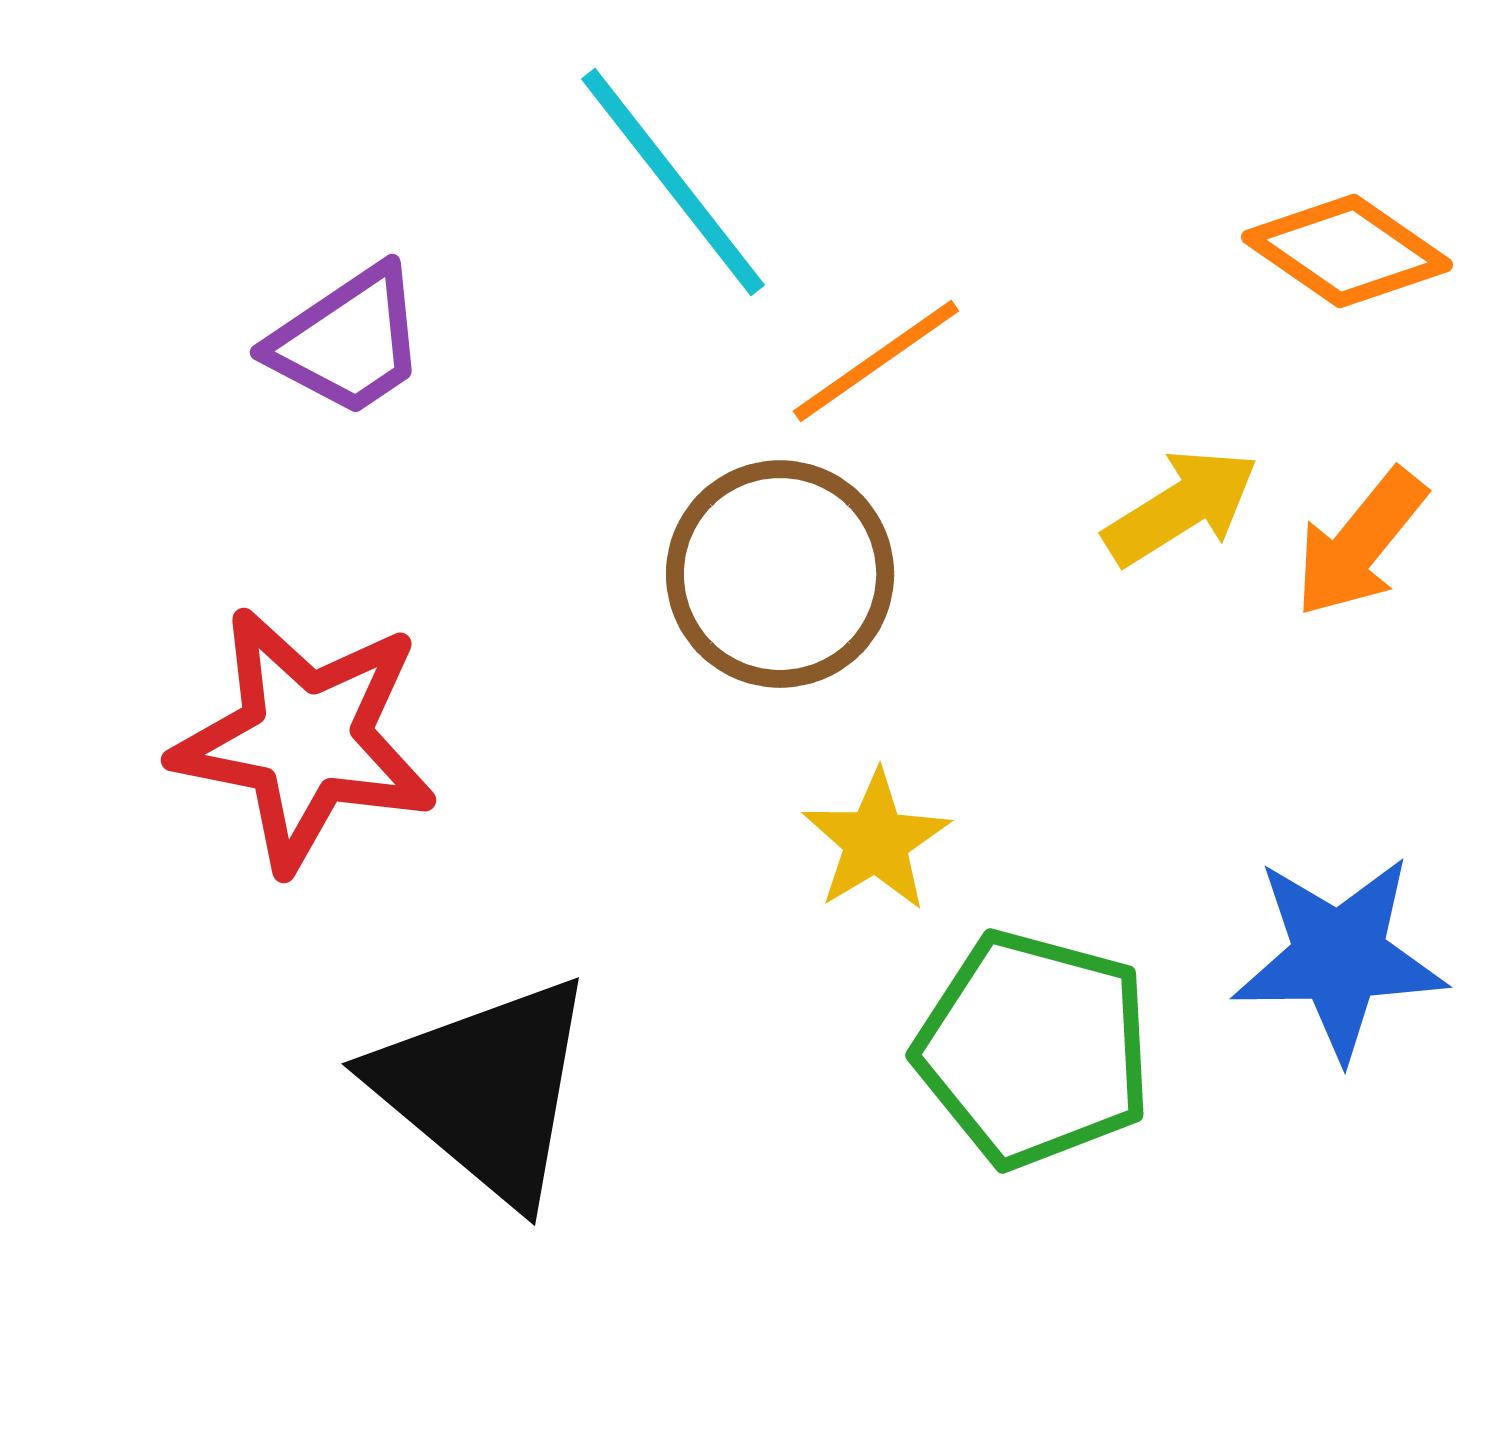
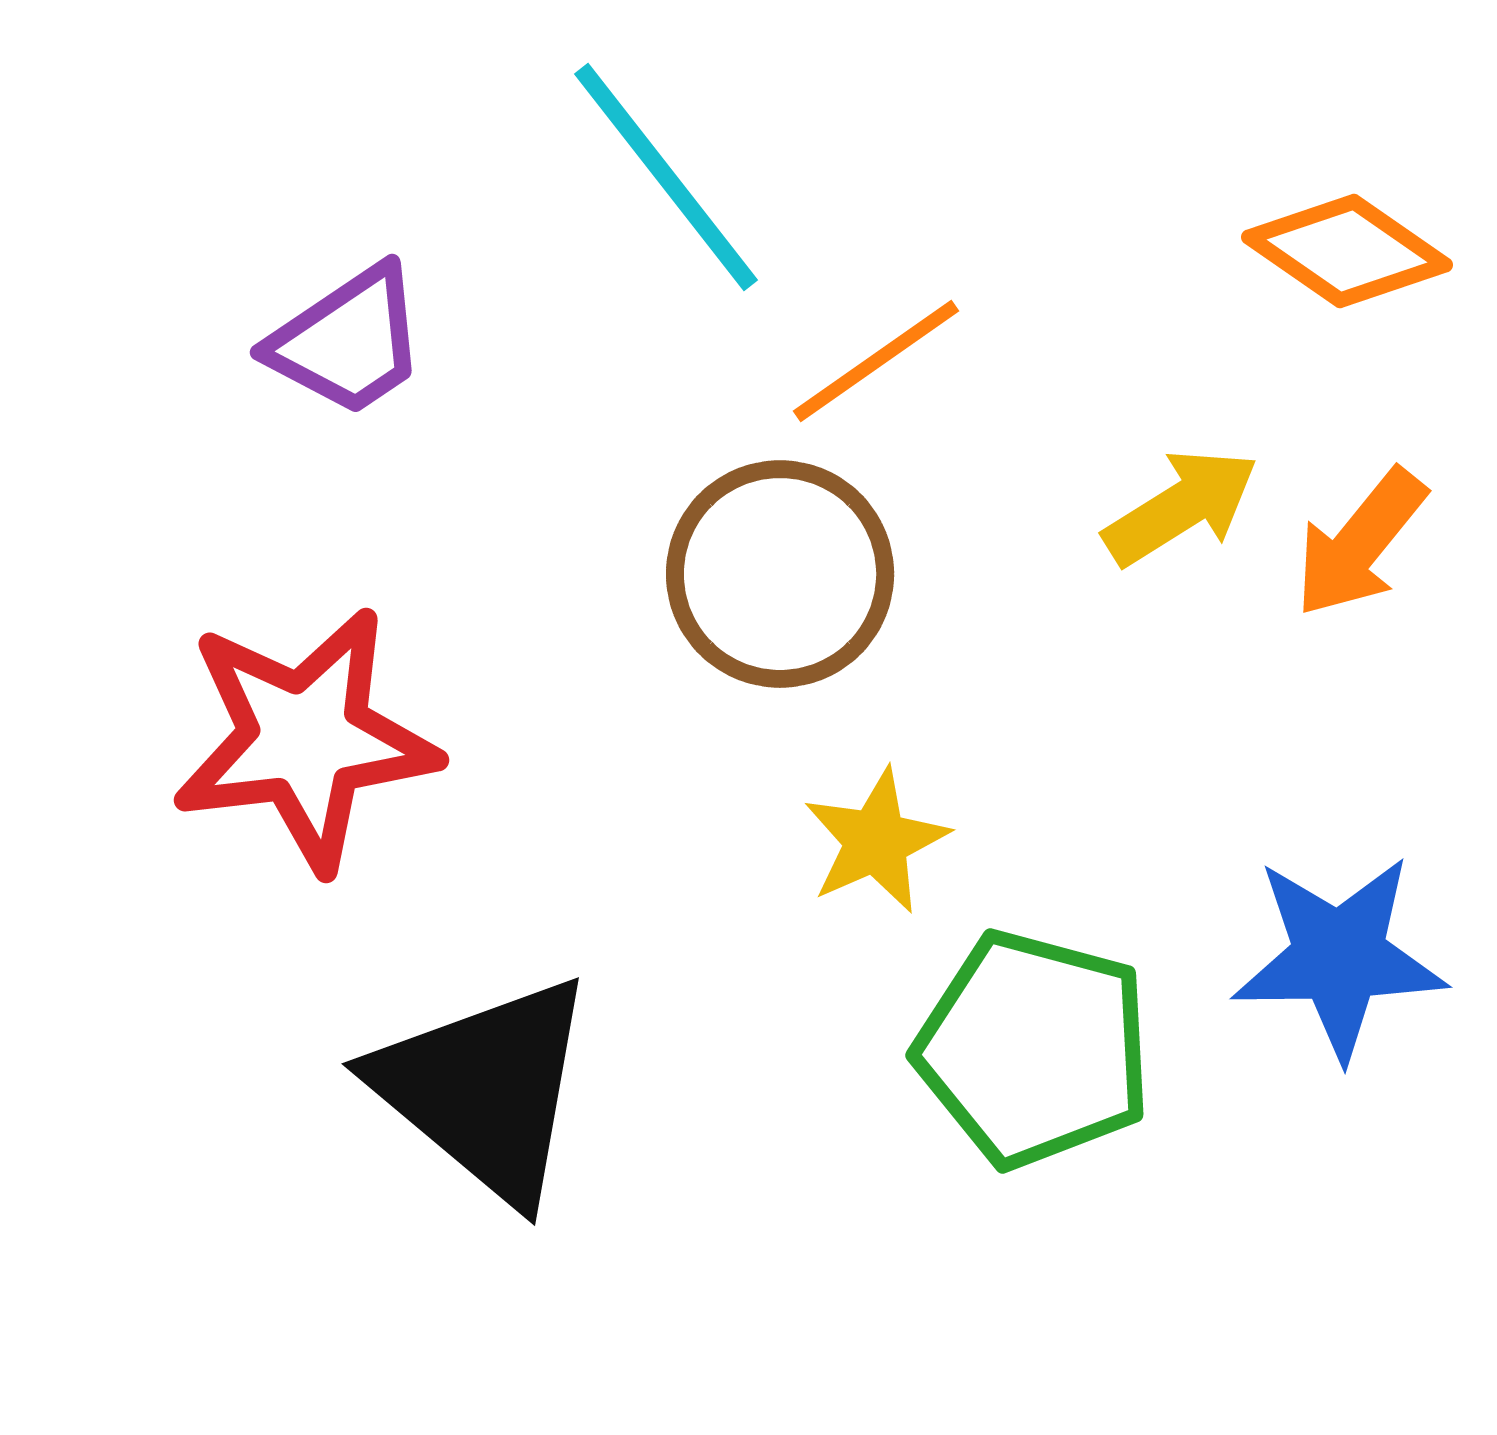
cyan line: moved 7 px left, 5 px up
red star: rotated 18 degrees counterclockwise
yellow star: rotated 7 degrees clockwise
